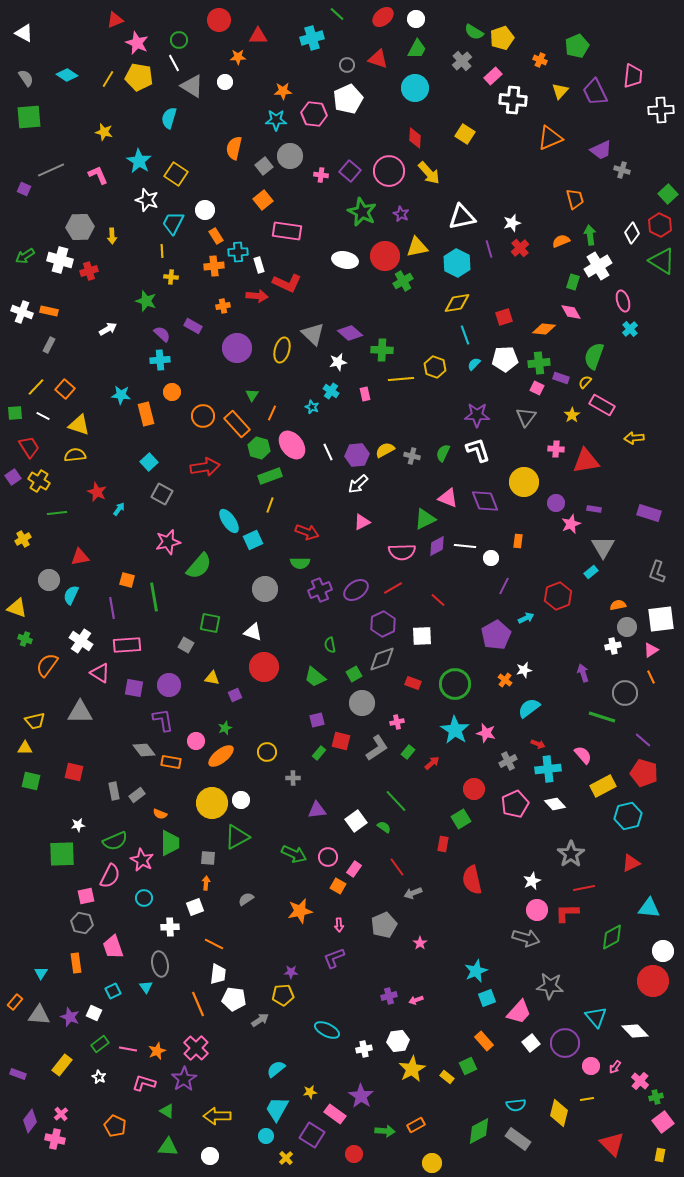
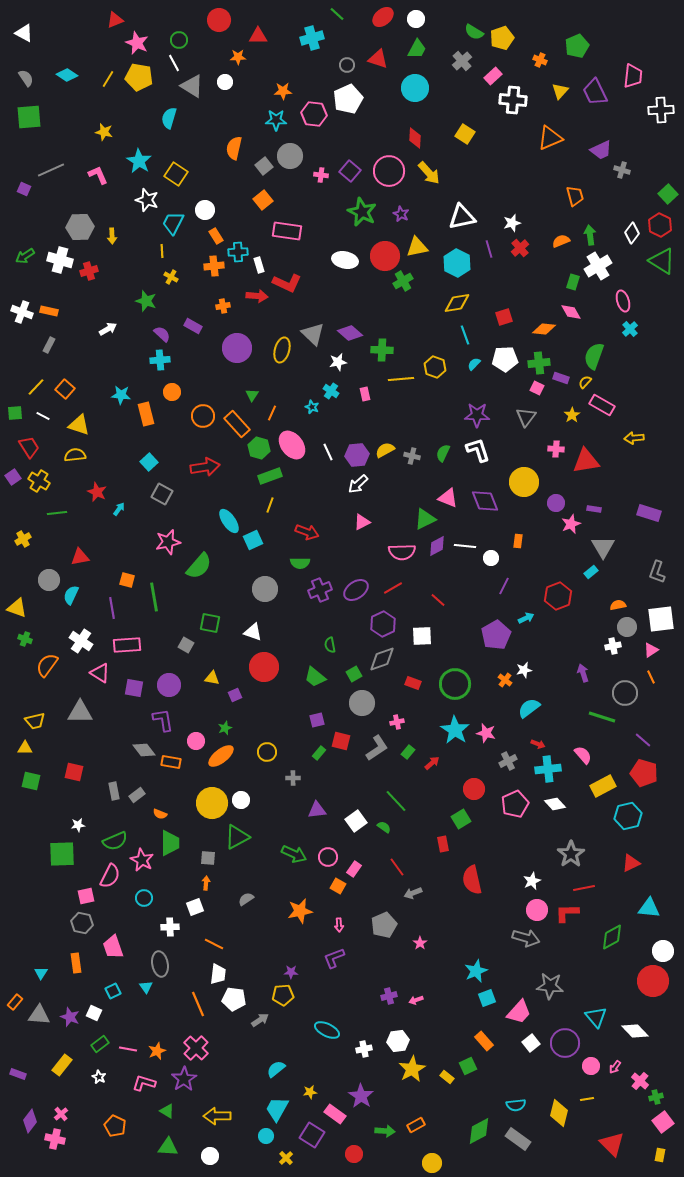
orange trapezoid at (575, 199): moved 3 px up
yellow cross at (171, 277): rotated 24 degrees clockwise
red rectangle at (443, 844): rotated 21 degrees counterclockwise
